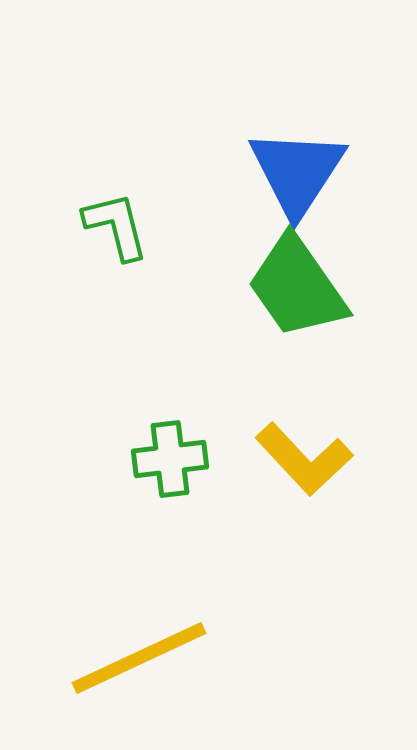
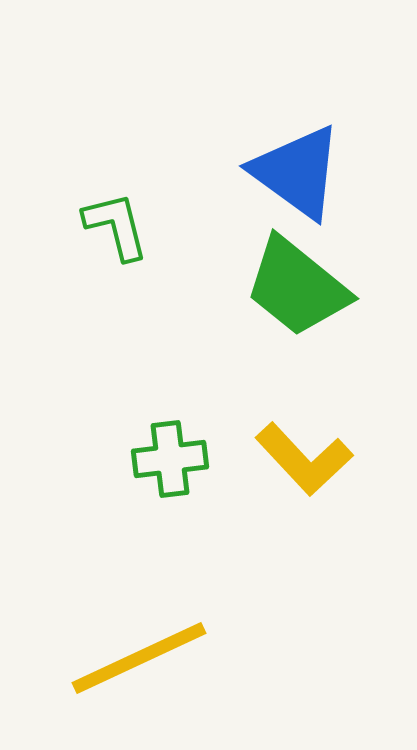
blue triangle: rotated 27 degrees counterclockwise
green trapezoid: rotated 16 degrees counterclockwise
